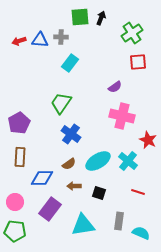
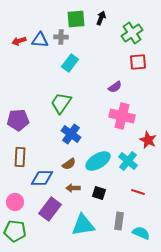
green square: moved 4 px left, 2 px down
purple pentagon: moved 1 px left, 3 px up; rotated 25 degrees clockwise
brown arrow: moved 1 px left, 2 px down
